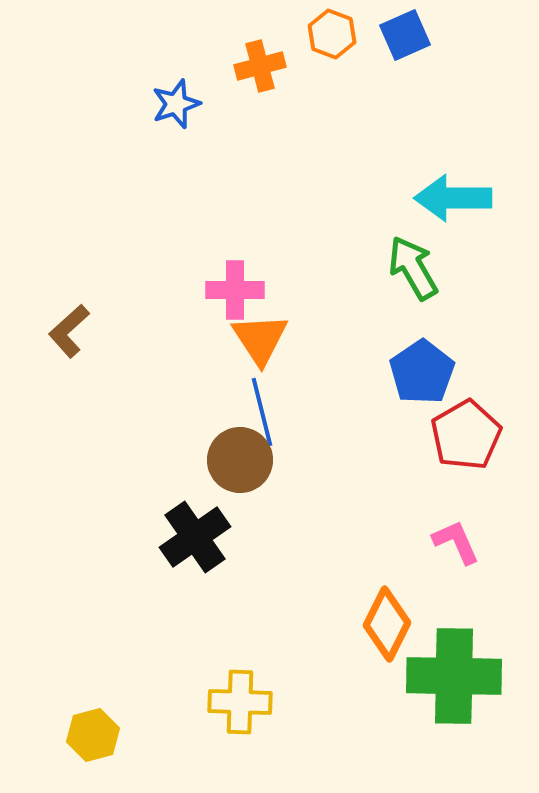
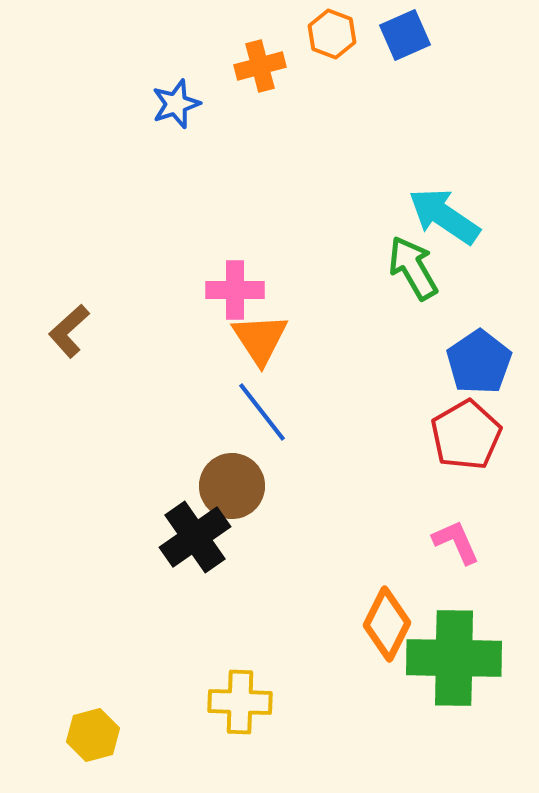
cyan arrow: moved 9 px left, 18 px down; rotated 34 degrees clockwise
blue pentagon: moved 57 px right, 10 px up
blue line: rotated 24 degrees counterclockwise
brown circle: moved 8 px left, 26 px down
green cross: moved 18 px up
